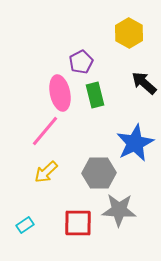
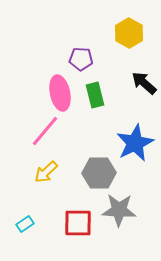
purple pentagon: moved 3 px up; rotated 30 degrees clockwise
cyan rectangle: moved 1 px up
